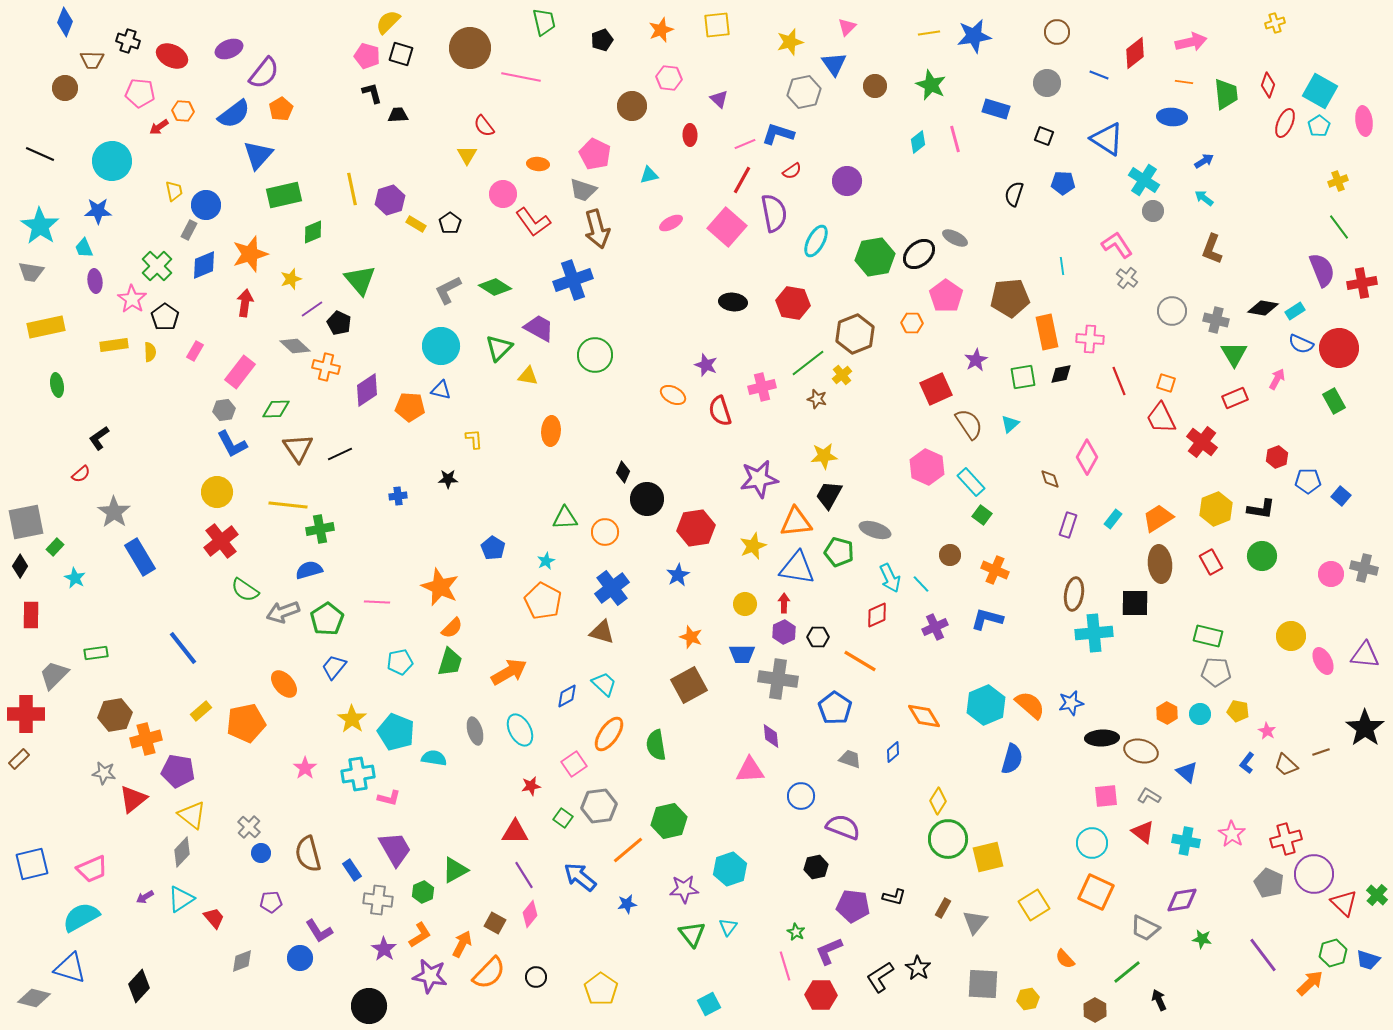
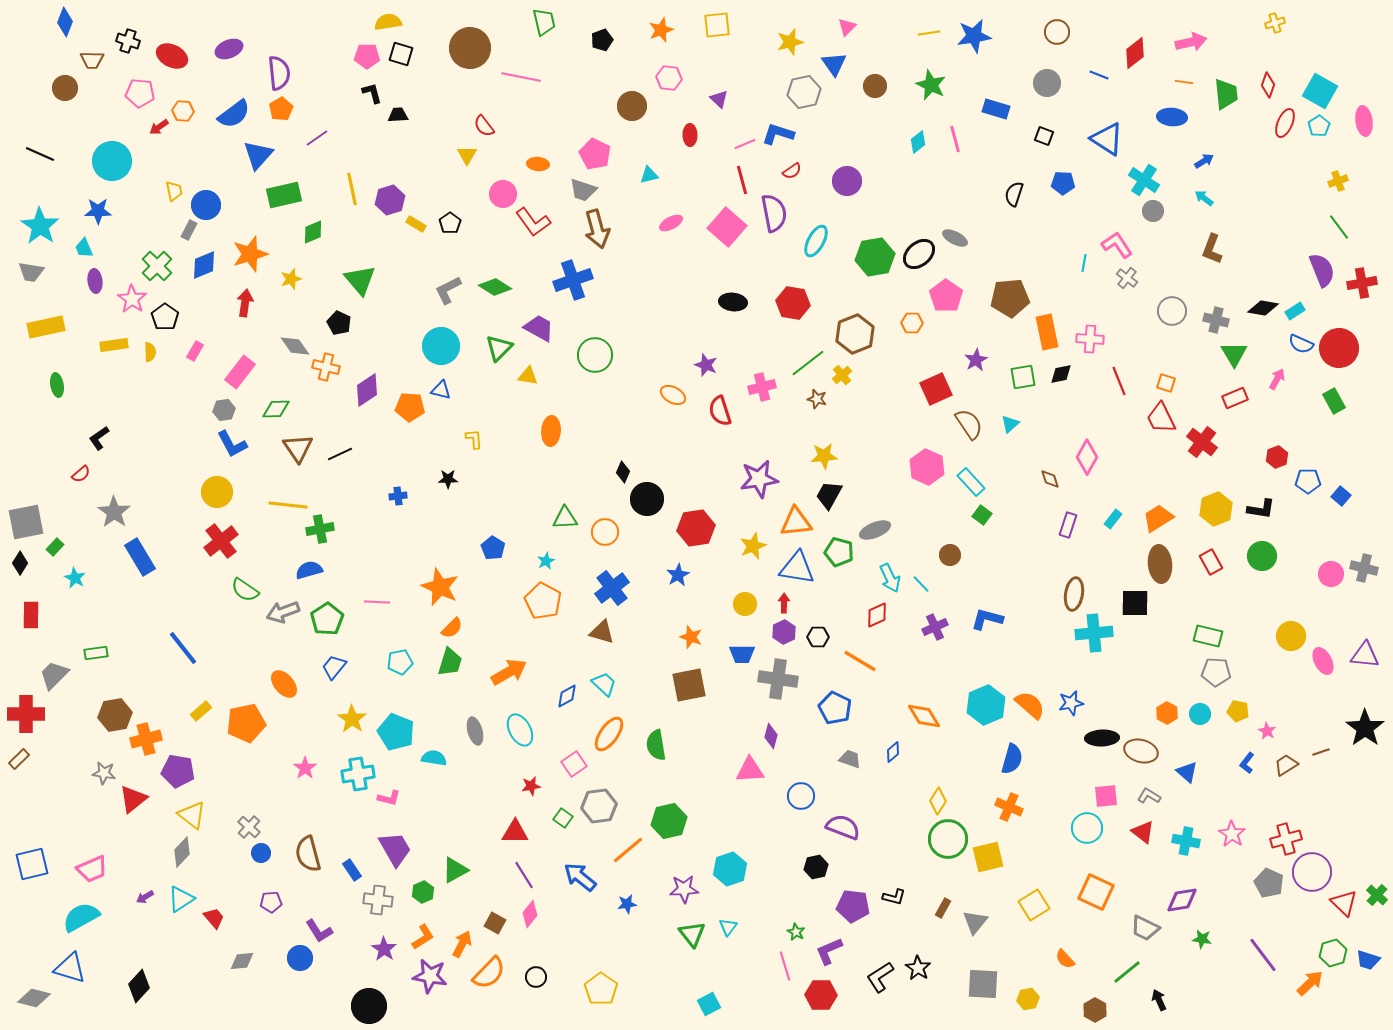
yellow semicircle at (388, 22): rotated 36 degrees clockwise
pink pentagon at (367, 56): rotated 15 degrees counterclockwise
purple semicircle at (264, 73): moved 15 px right; rotated 44 degrees counterclockwise
red line at (742, 180): rotated 44 degrees counterclockwise
cyan line at (1062, 266): moved 22 px right, 3 px up; rotated 18 degrees clockwise
purple line at (312, 309): moved 5 px right, 171 px up
gray diamond at (295, 346): rotated 12 degrees clockwise
gray ellipse at (875, 530): rotated 40 degrees counterclockwise
black diamond at (20, 566): moved 3 px up
orange cross at (995, 570): moved 14 px right, 237 px down
brown square at (689, 685): rotated 18 degrees clockwise
blue pentagon at (835, 708): rotated 8 degrees counterclockwise
purple diamond at (771, 736): rotated 20 degrees clockwise
brown trapezoid at (1286, 765): rotated 105 degrees clockwise
cyan circle at (1092, 843): moved 5 px left, 15 px up
purple circle at (1314, 874): moved 2 px left, 2 px up
orange L-shape at (420, 935): moved 3 px right, 2 px down
gray diamond at (242, 961): rotated 15 degrees clockwise
